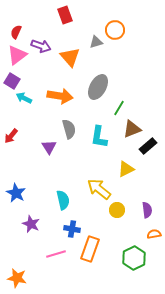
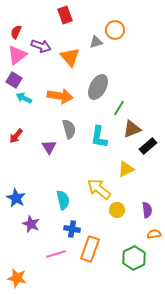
purple square: moved 2 px right, 1 px up
red arrow: moved 5 px right
blue star: moved 5 px down
